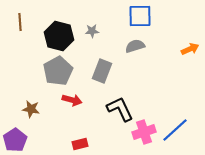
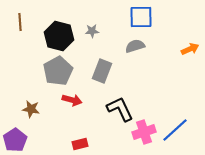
blue square: moved 1 px right, 1 px down
